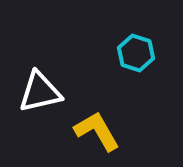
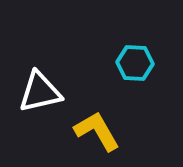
cyan hexagon: moved 1 px left, 10 px down; rotated 15 degrees counterclockwise
